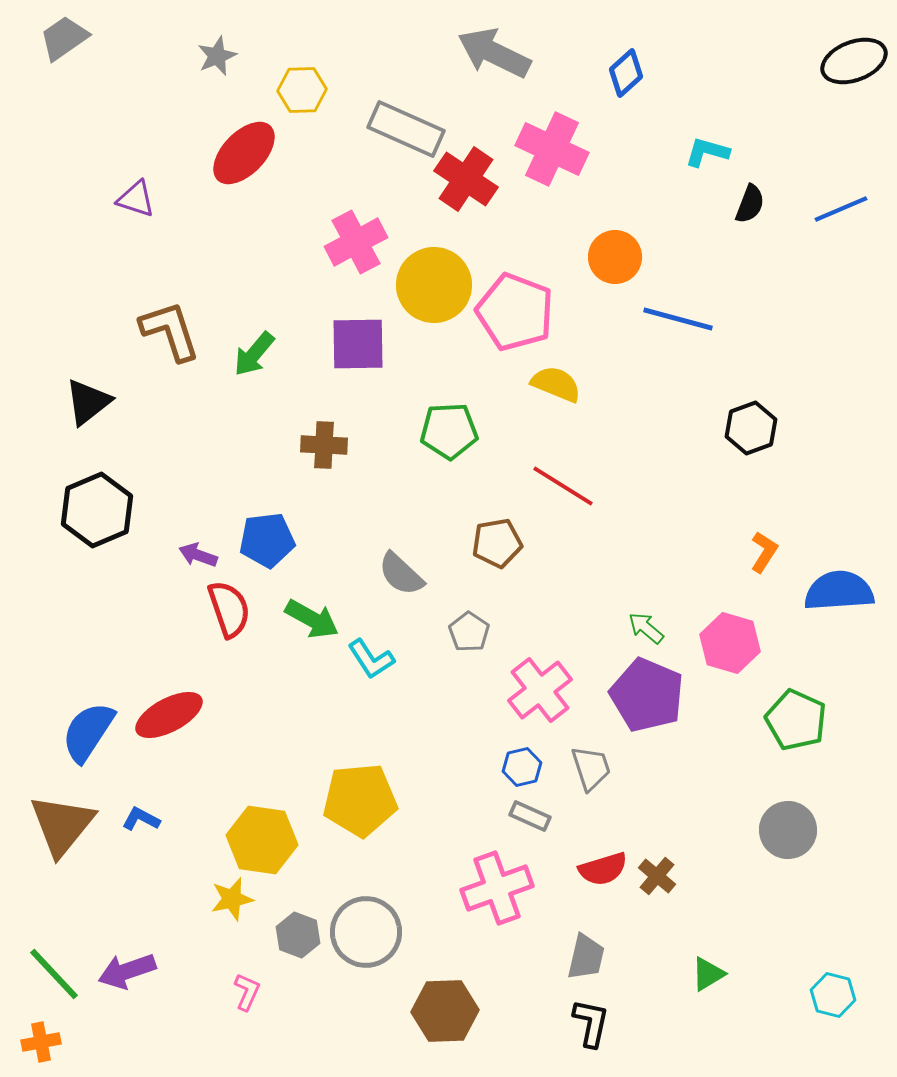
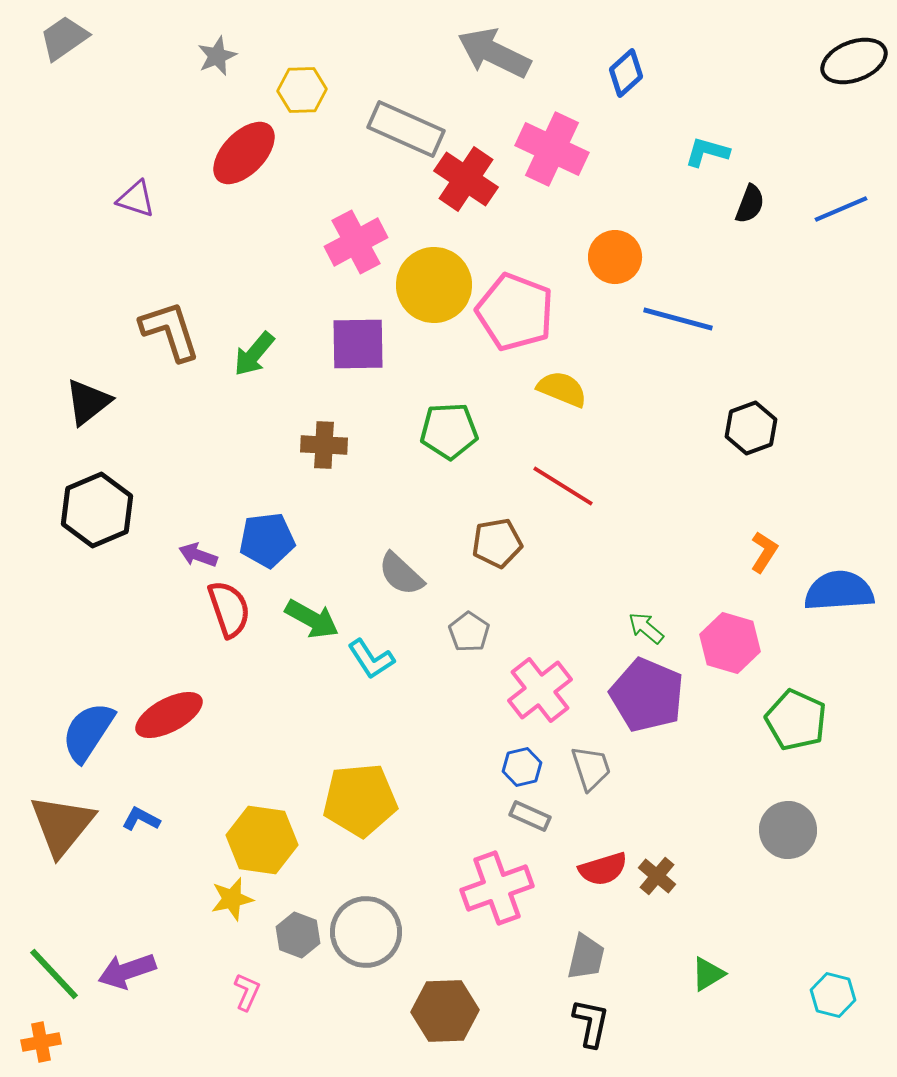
yellow semicircle at (556, 384): moved 6 px right, 5 px down
